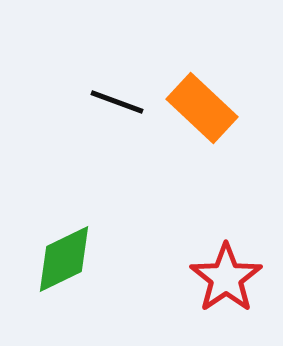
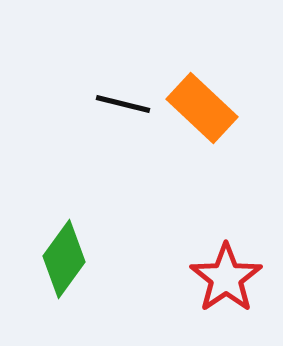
black line: moved 6 px right, 2 px down; rotated 6 degrees counterclockwise
green diamond: rotated 28 degrees counterclockwise
